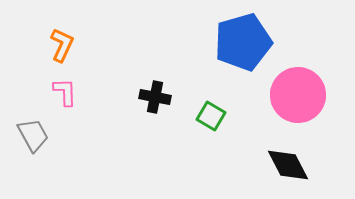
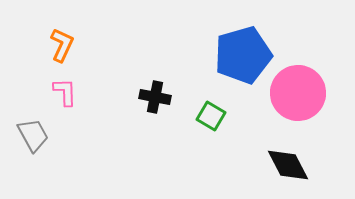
blue pentagon: moved 13 px down
pink circle: moved 2 px up
